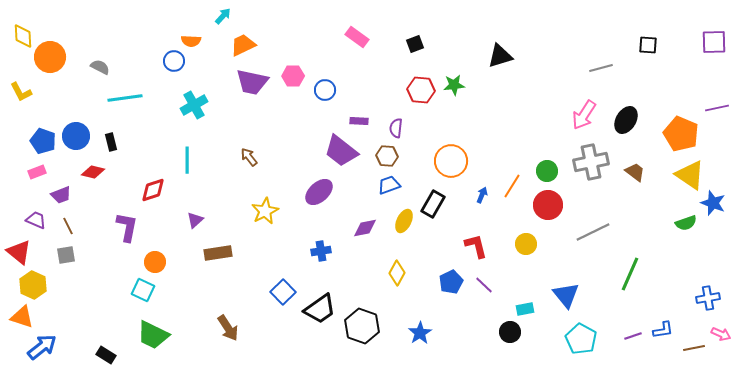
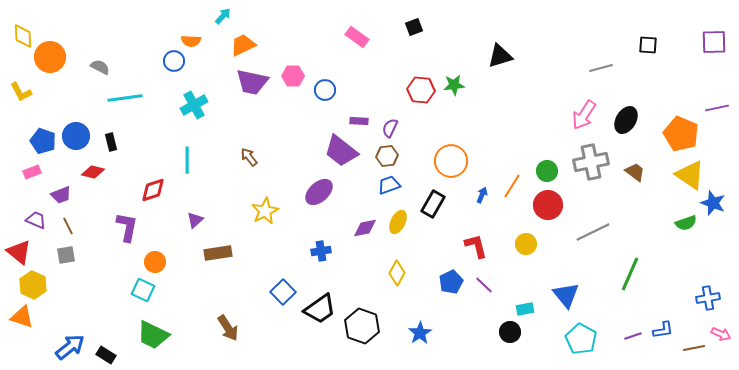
black square at (415, 44): moved 1 px left, 17 px up
purple semicircle at (396, 128): moved 6 px left; rotated 18 degrees clockwise
brown hexagon at (387, 156): rotated 10 degrees counterclockwise
pink rectangle at (37, 172): moved 5 px left
yellow ellipse at (404, 221): moved 6 px left, 1 px down
blue arrow at (42, 347): moved 28 px right
